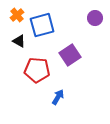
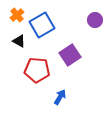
purple circle: moved 2 px down
blue square: rotated 15 degrees counterclockwise
blue arrow: moved 2 px right
